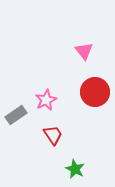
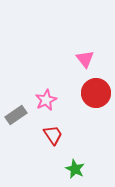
pink triangle: moved 1 px right, 8 px down
red circle: moved 1 px right, 1 px down
